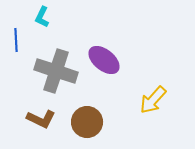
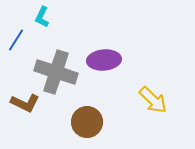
blue line: rotated 35 degrees clockwise
purple ellipse: rotated 44 degrees counterclockwise
gray cross: moved 1 px down
yellow arrow: rotated 88 degrees counterclockwise
brown L-shape: moved 16 px left, 16 px up
